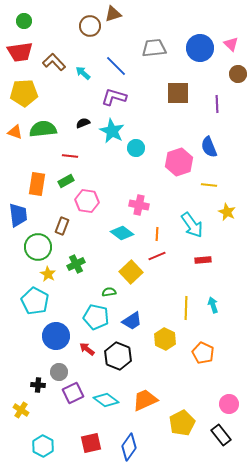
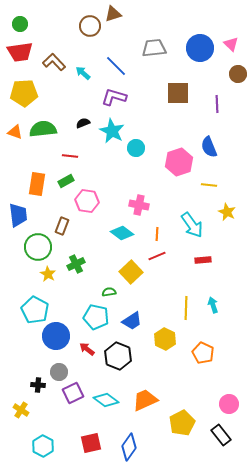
green circle at (24, 21): moved 4 px left, 3 px down
cyan pentagon at (35, 301): moved 9 px down
